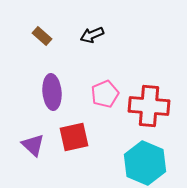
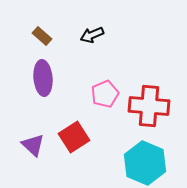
purple ellipse: moved 9 px left, 14 px up
red square: rotated 20 degrees counterclockwise
